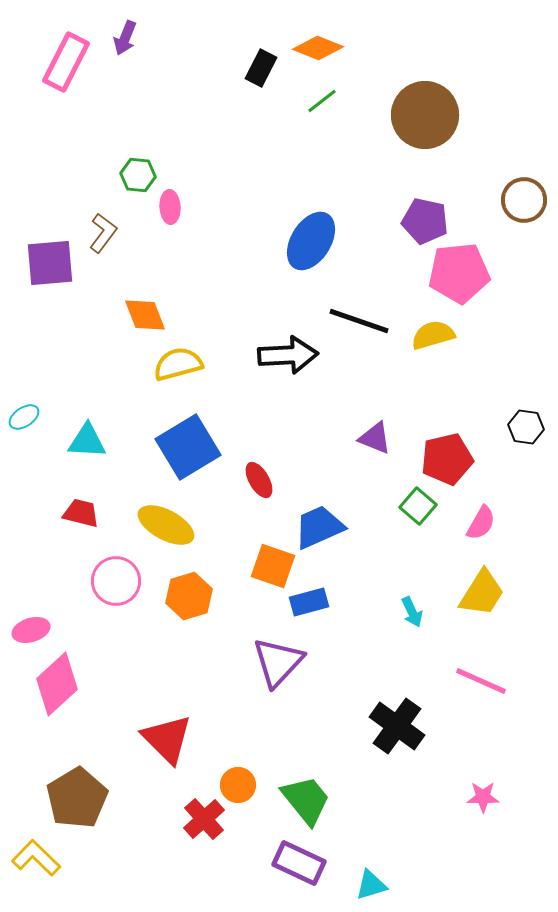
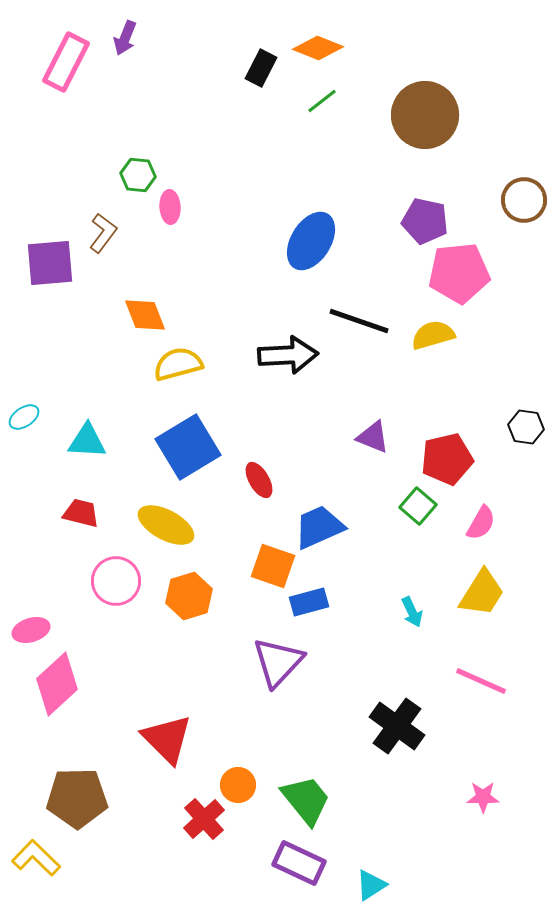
purple triangle at (375, 438): moved 2 px left, 1 px up
brown pentagon at (77, 798): rotated 30 degrees clockwise
cyan triangle at (371, 885): rotated 16 degrees counterclockwise
